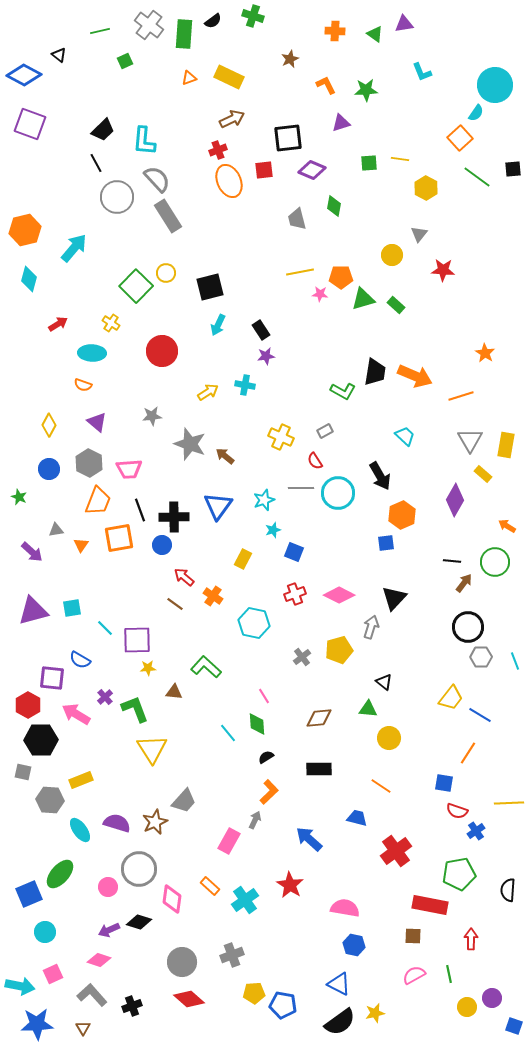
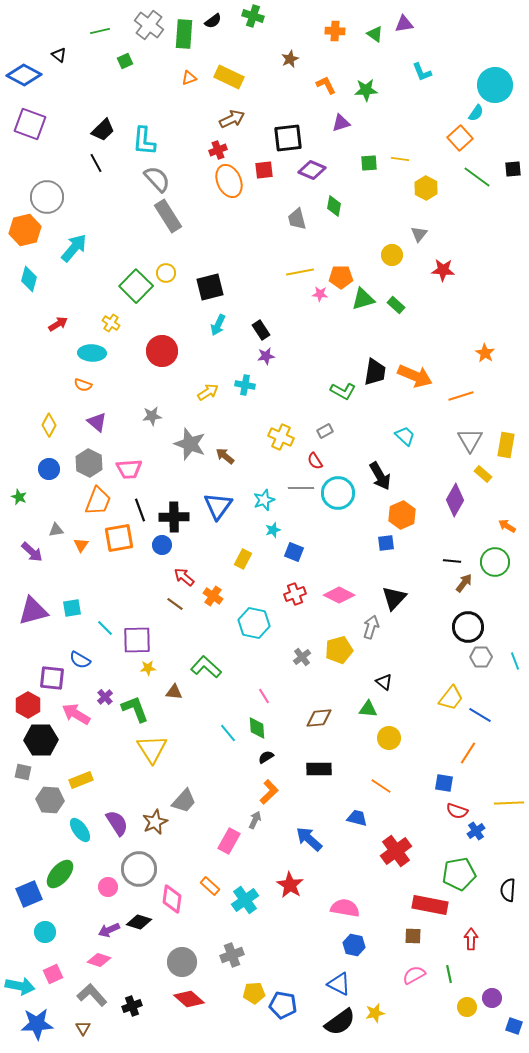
gray circle at (117, 197): moved 70 px left
green diamond at (257, 724): moved 4 px down
purple semicircle at (117, 823): rotated 40 degrees clockwise
